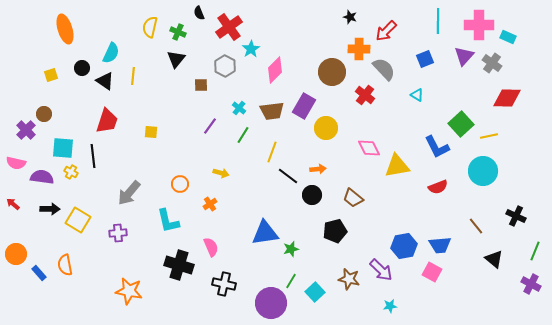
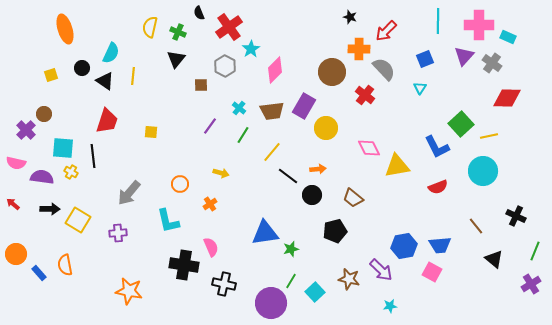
cyan triangle at (417, 95): moved 3 px right, 7 px up; rotated 32 degrees clockwise
yellow line at (272, 152): rotated 20 degrees clockwise
black cross at (179, 265): moved 5 px right; rotated 8 degrees counterclockwise
purple cross at (531, 284): rotated 30 degrees clockwise
